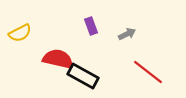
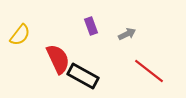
yellow semicircle: moved 2 px down; rotated 25 degrees counterclockwise
red semicircle: rotated 52 degrees clockwise
red line: moved 1 px right, 1 px up
